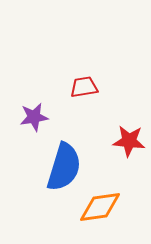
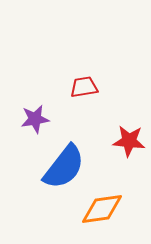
purple star: moved 1 px right, 2 px down
blue semicircle: rotated 21 degrees clockwise
orange diamond: moved 2 px right, 2 px down
